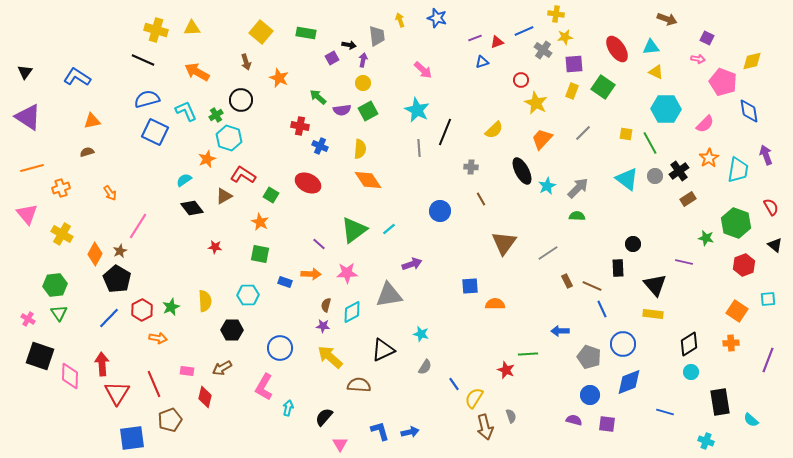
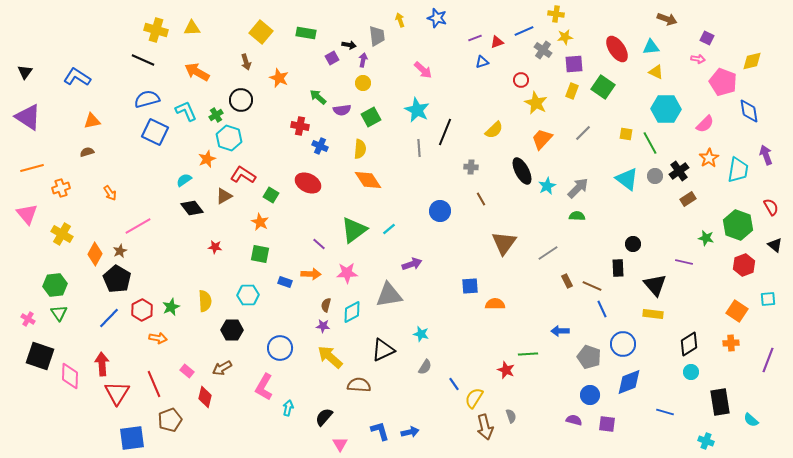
green square at (368, 111): moved 3 px right, 6 px down
green hexagon at (736, 223): moved 2 px right, 2 px down
pink line at (138, 226): rotated 28 degrees clockwise
pink rectangle at (187, 371): rotated 32 degrees clockwise
